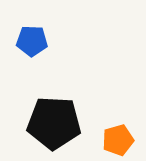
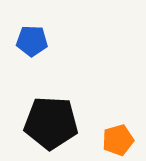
black pentagon: moved 3 px left
